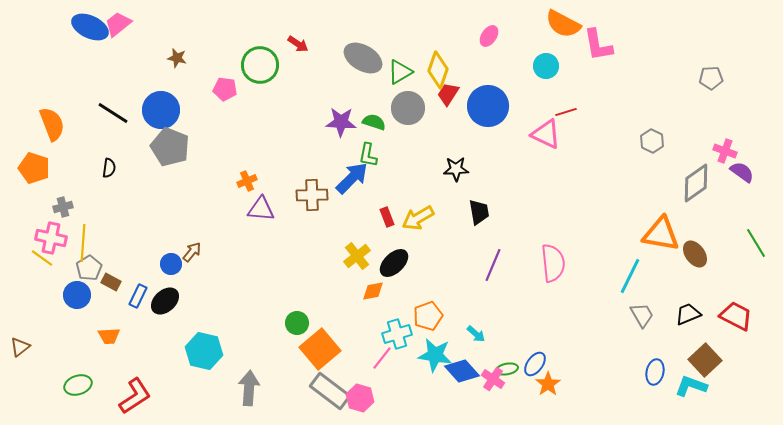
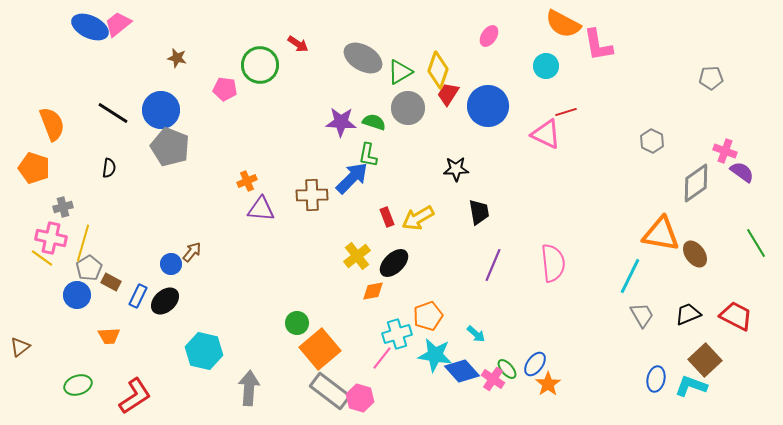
yellow line at (83, 243): rotated 12 degrees clockwise
green ellipse at (507, 369): rotated 60 degrees clockwise
blue ellipse at (655, 372): moved 1 px right, 7 px down
